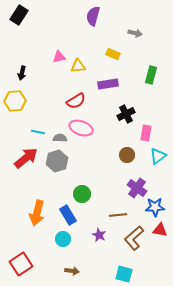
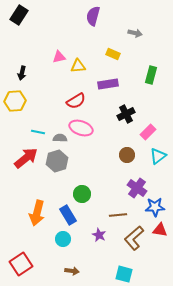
pink rectangle: moved 2 px right, 1 px up; rotated 35 degrees clockwise
